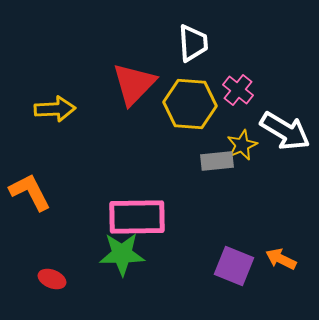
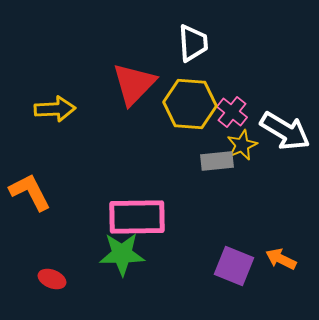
pink cross: moved 6 px left, 22 px down
